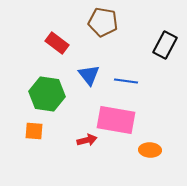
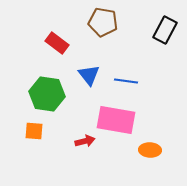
black rectangle: moved 15 px up
red arrow: moved 2 px left, 1 px down
